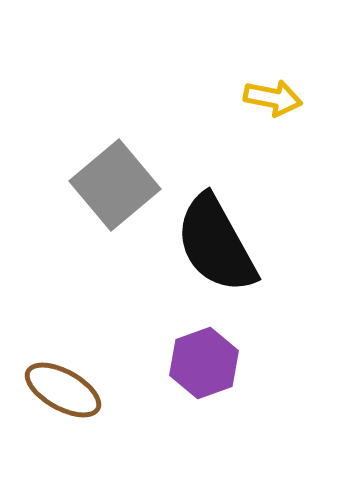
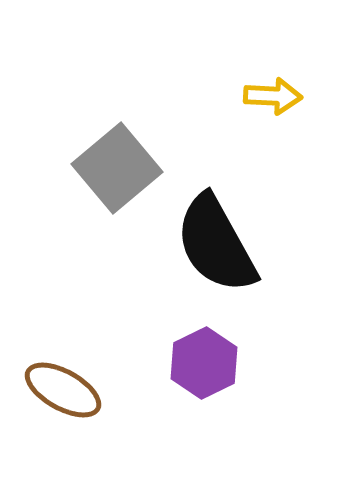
yellow arrow: moved 2 px up; rotated 8 degrees counterclockwise
gray square: moved 2 px right, 17 px up
purple hexagon: rotated 6 degrees counterclockwise
